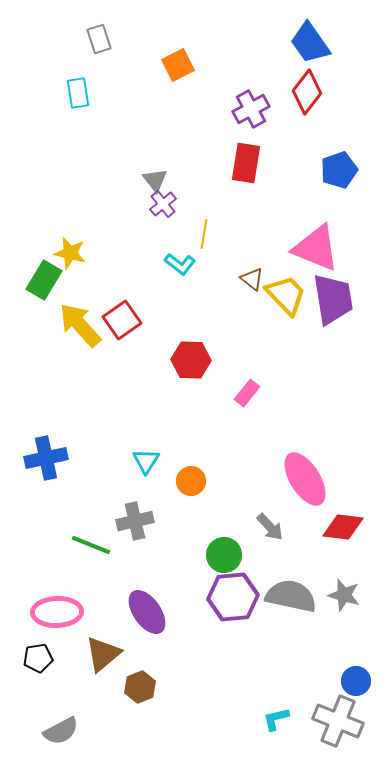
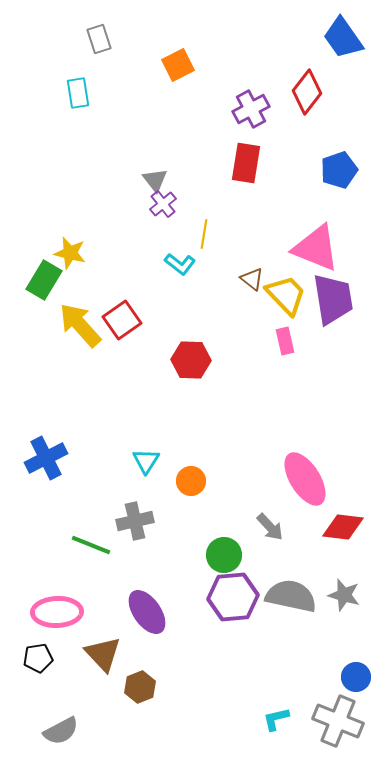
blue trapezoid at (310, 43): moved 33 px right, 5 px up
pink rectangle at (247, 393): moved 38 px right, 52 px up; rotated 52 degrees counterclockwise
blue cross at (46, 458): rotated 15 degrees counterclockwise
brown triangle at (103, 654): rotated 33 degrees counterclockwise
blue circle at (356, 681): moved 4 px up
